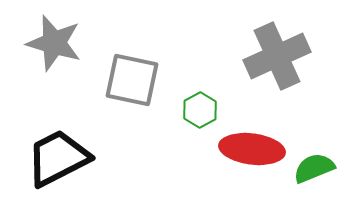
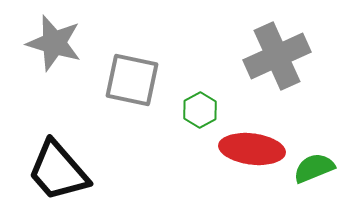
black trapezoid: moved 13 px down; rotated 104 degrees counterclockwise
